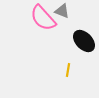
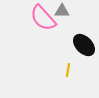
gray triangle: rotated 21 degrees counterclockwise
black ellipse: moved 4 px down
